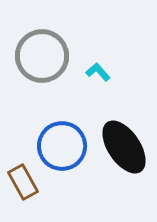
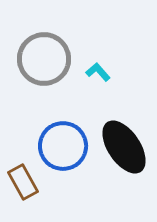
gray circle: moved 2 px right, 3 px down
blue circle: moved 1 px right
